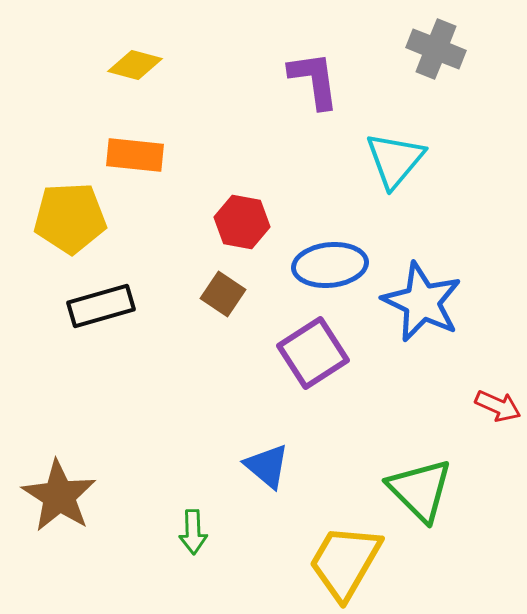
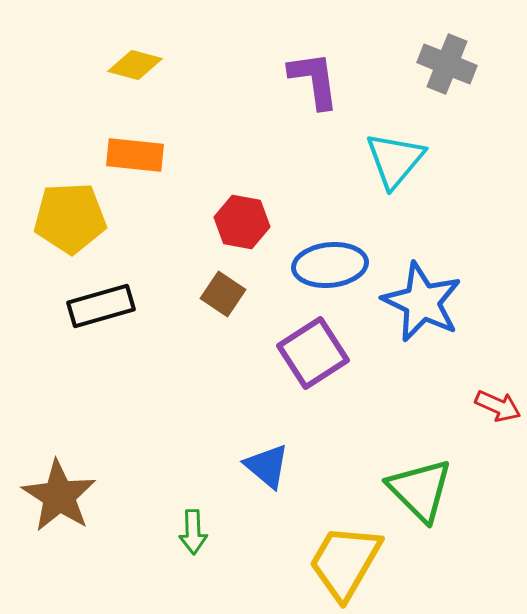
gray cross: moved 11 px right, 15 px down
